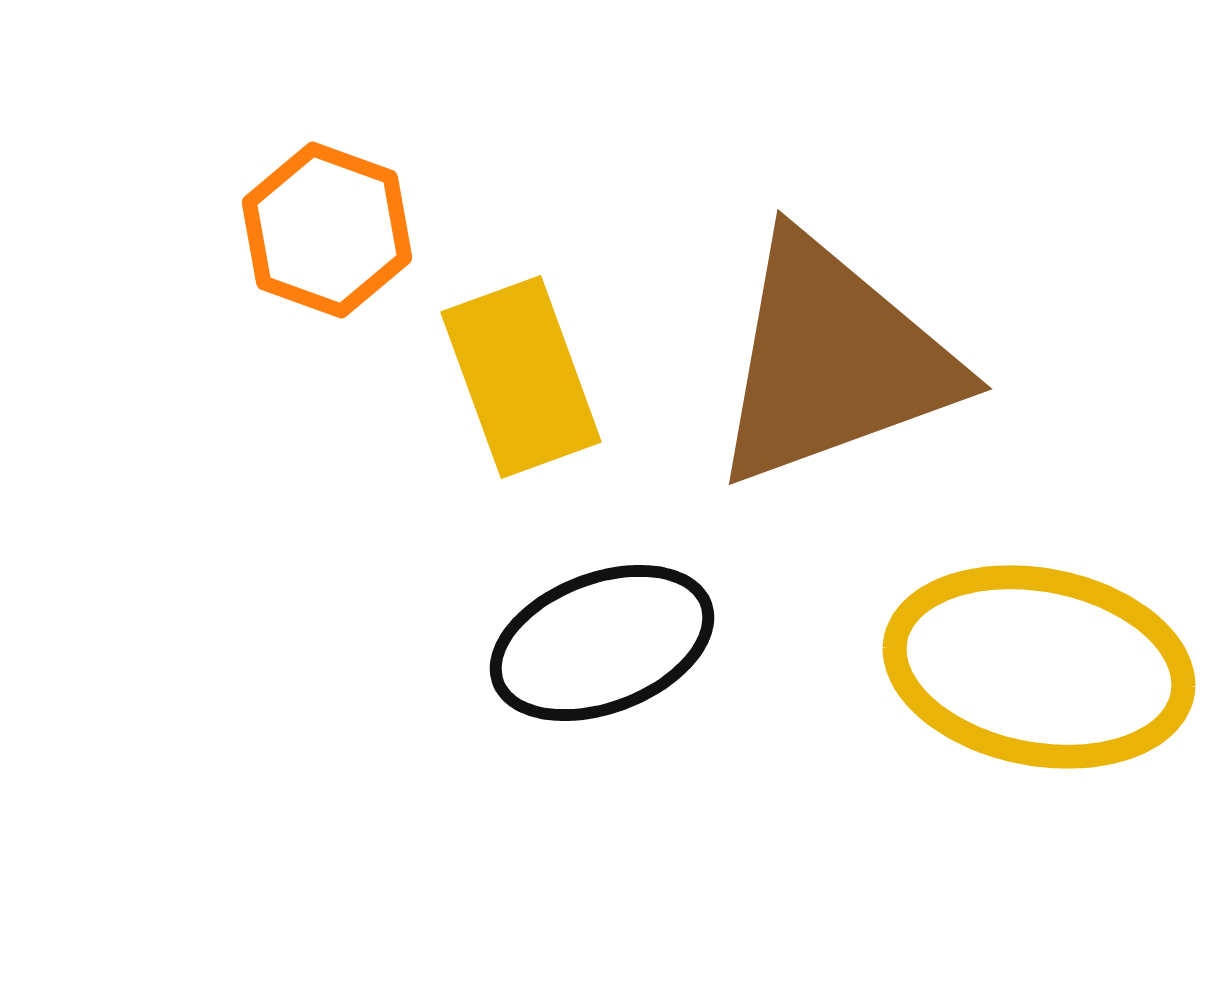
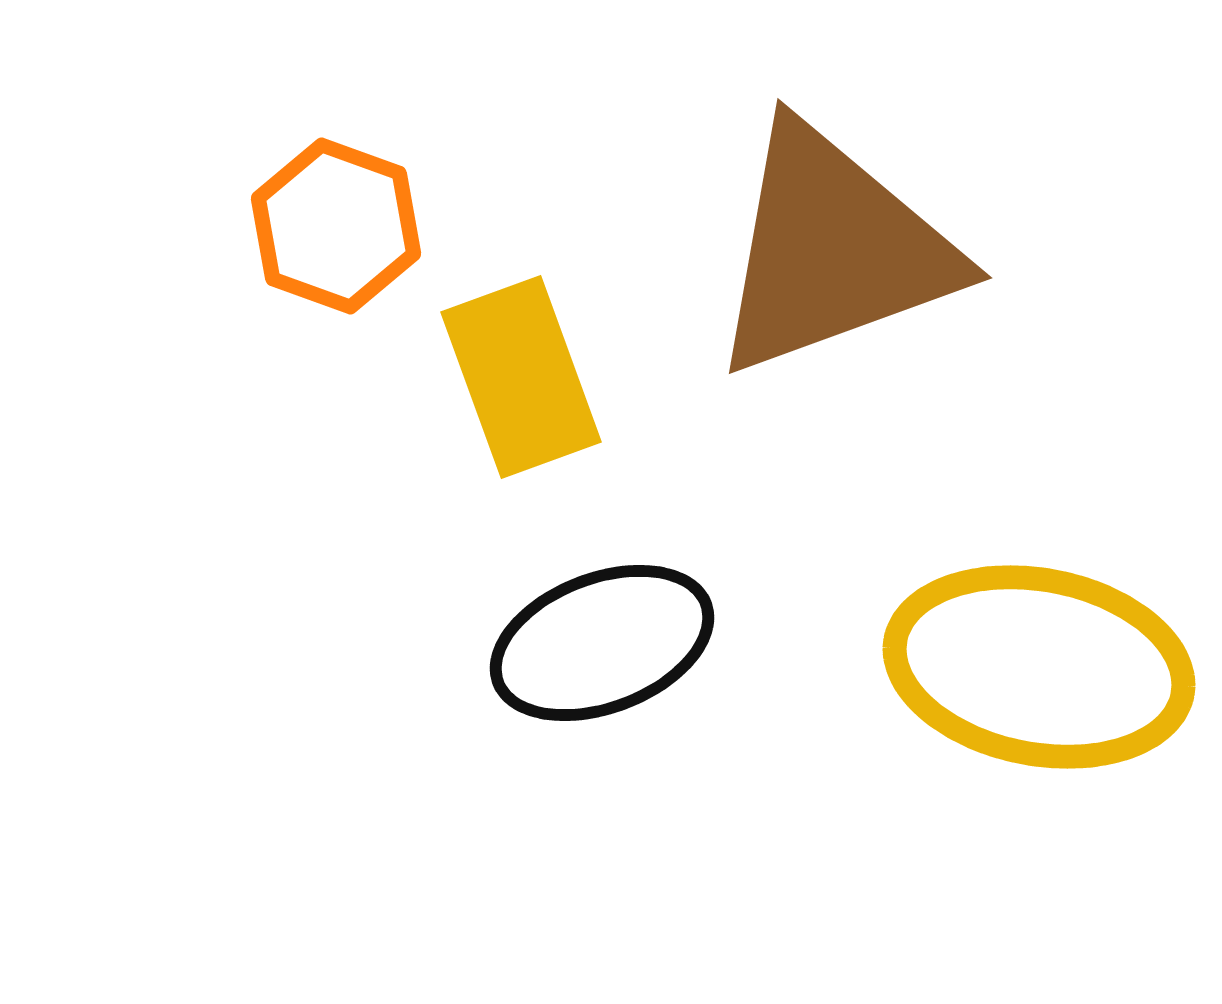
orange hexagon: moved 9 px right, 4 px up
brown triangle: moved 111 px up
